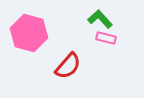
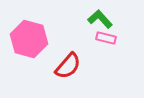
pink hexagon: moved 6 px down
